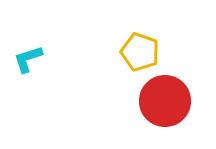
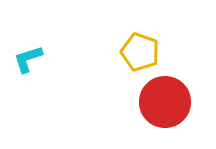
red circle: moved 1 px down
